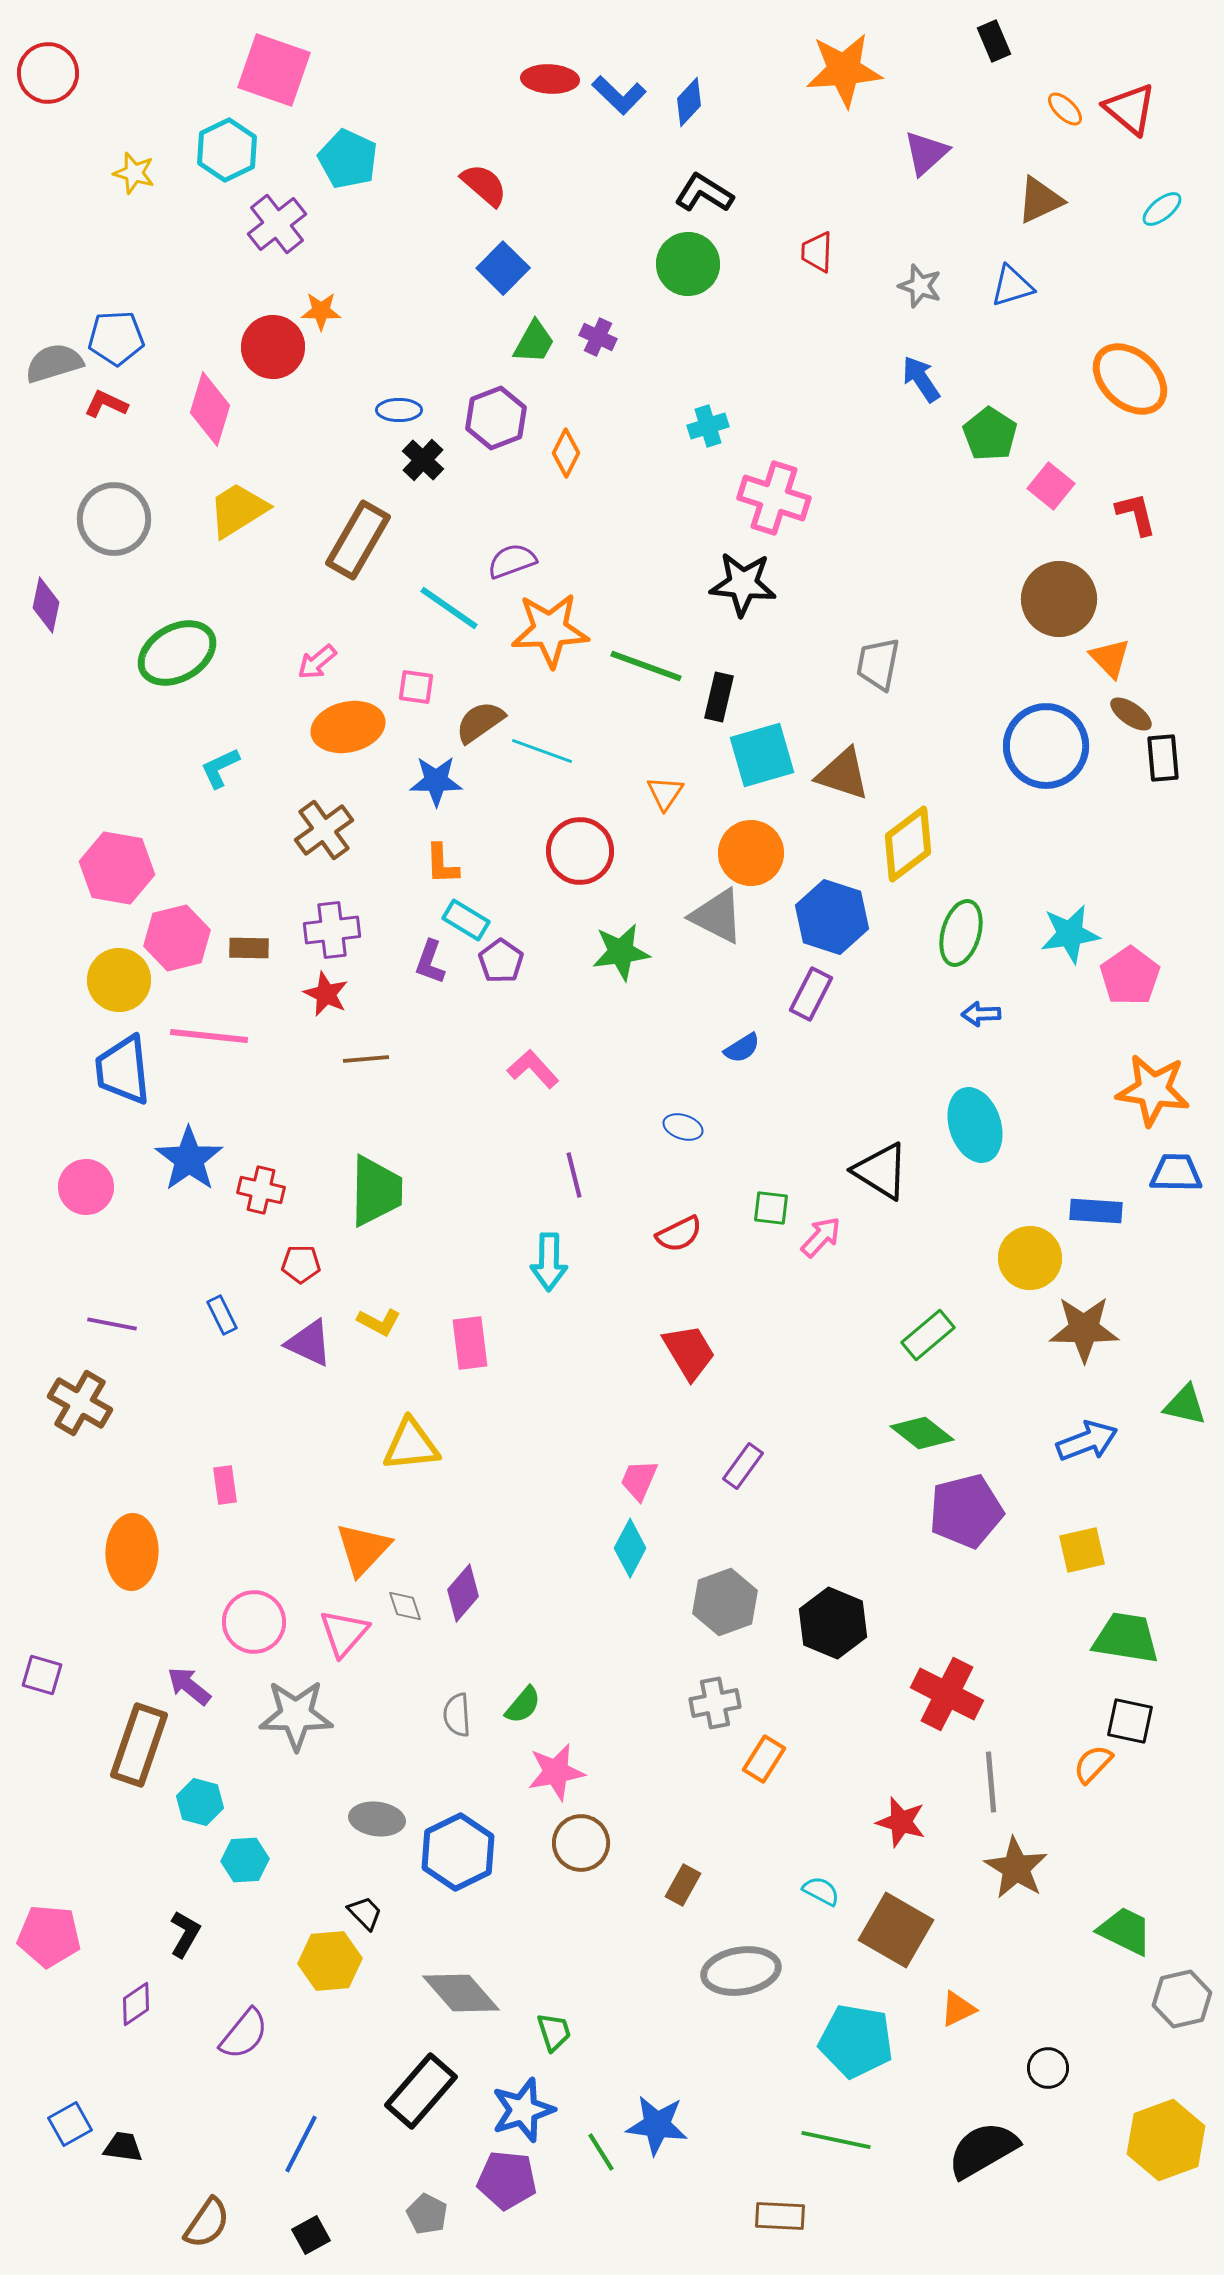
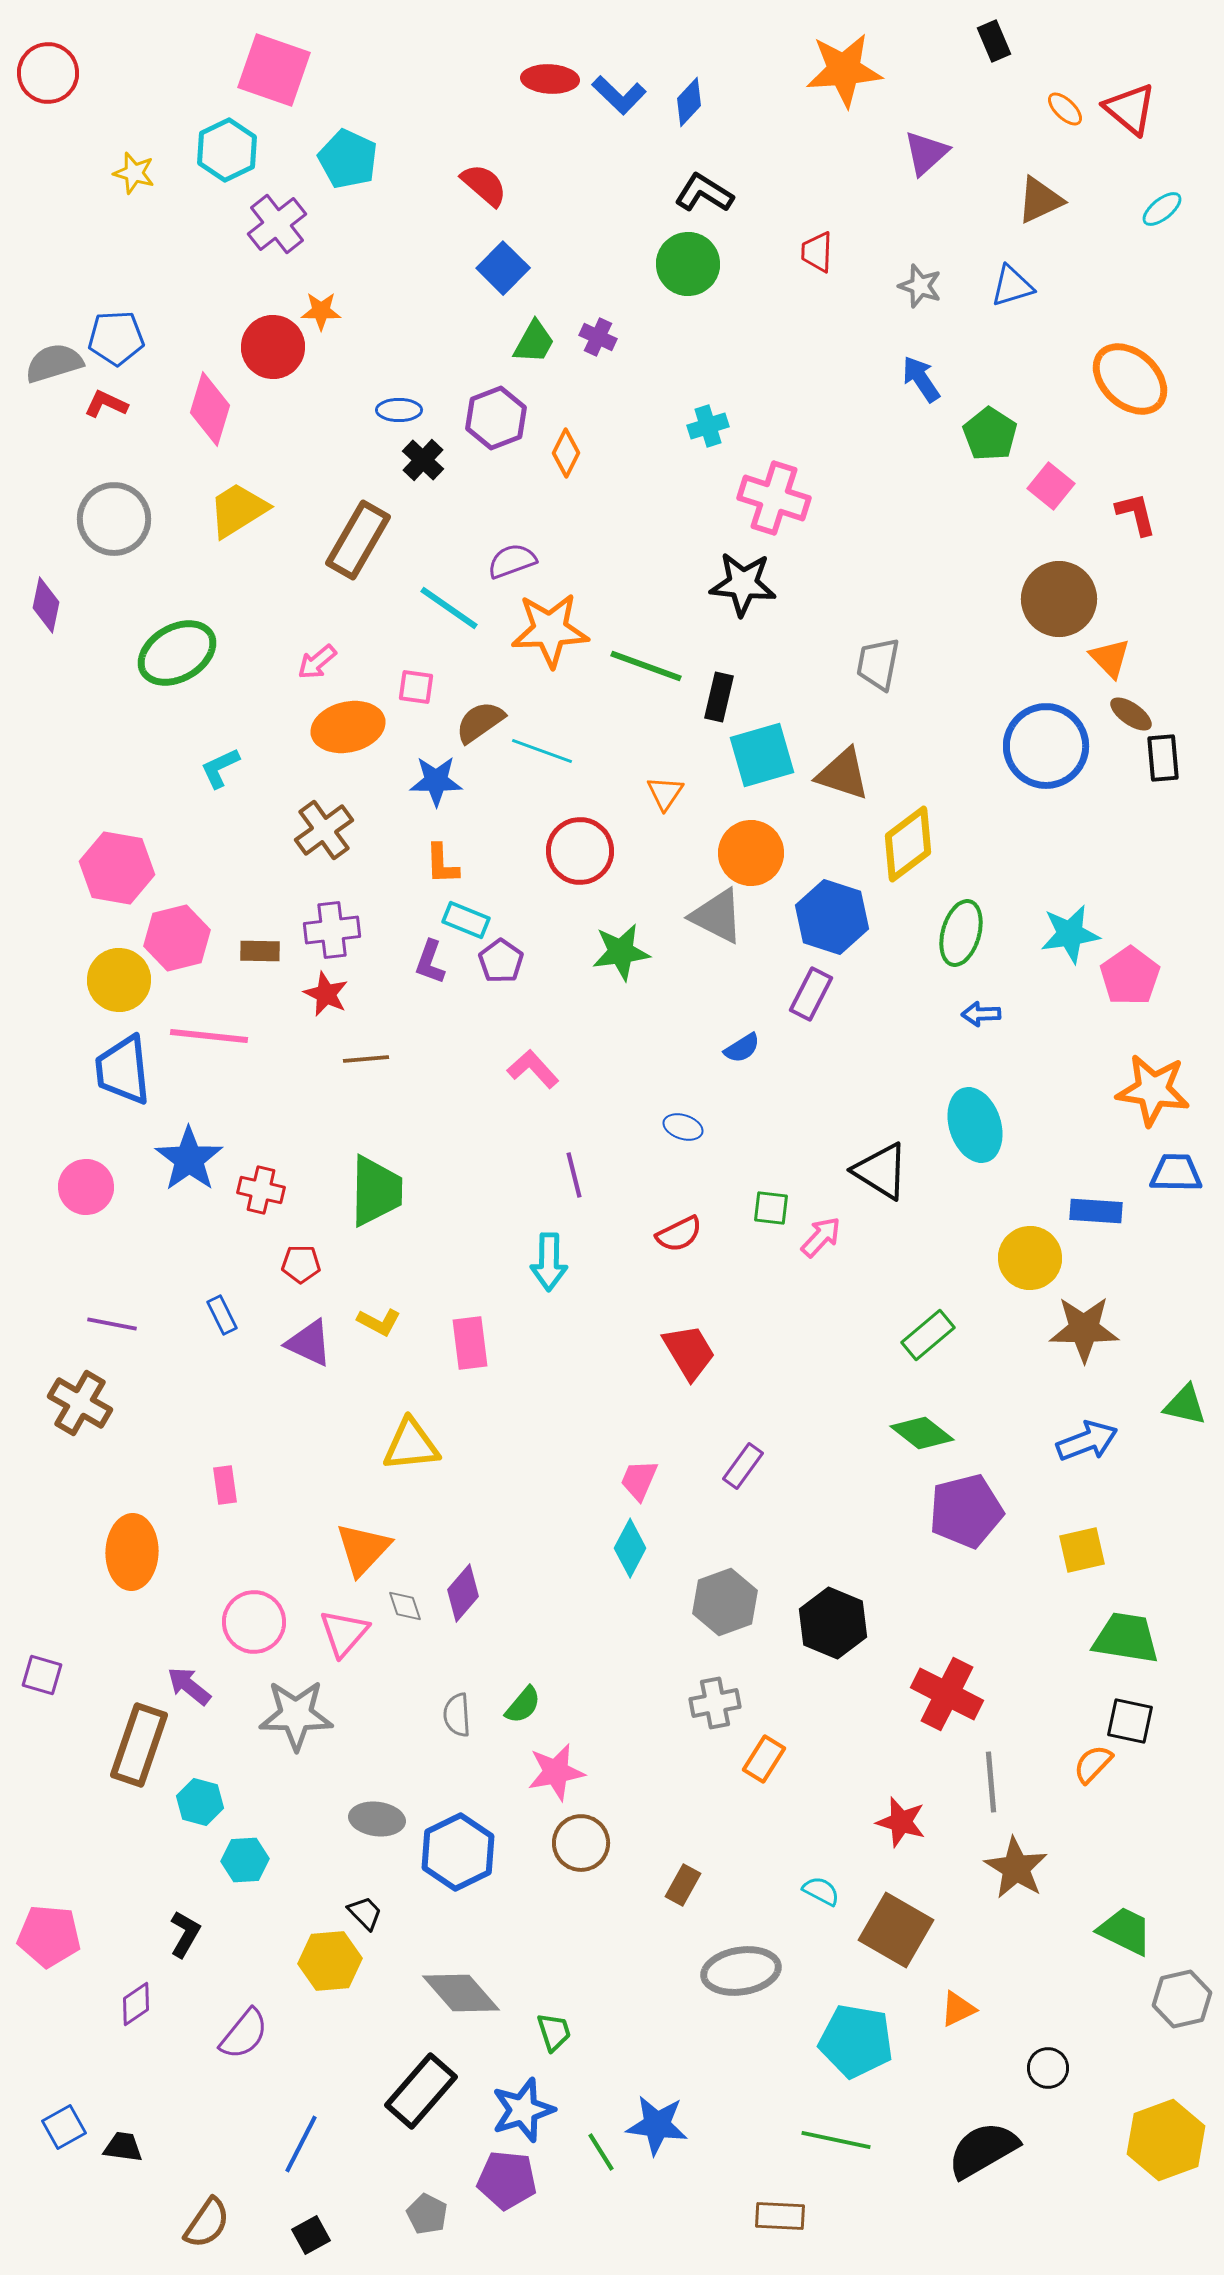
cyan rectangle at (466, 920): rotated 9 degrees counterclockwise
brown rectangle at (249, 948): moved 11 px right, 3 px down
blue square at (70, 2124): moved 6 px left, 3 px down
